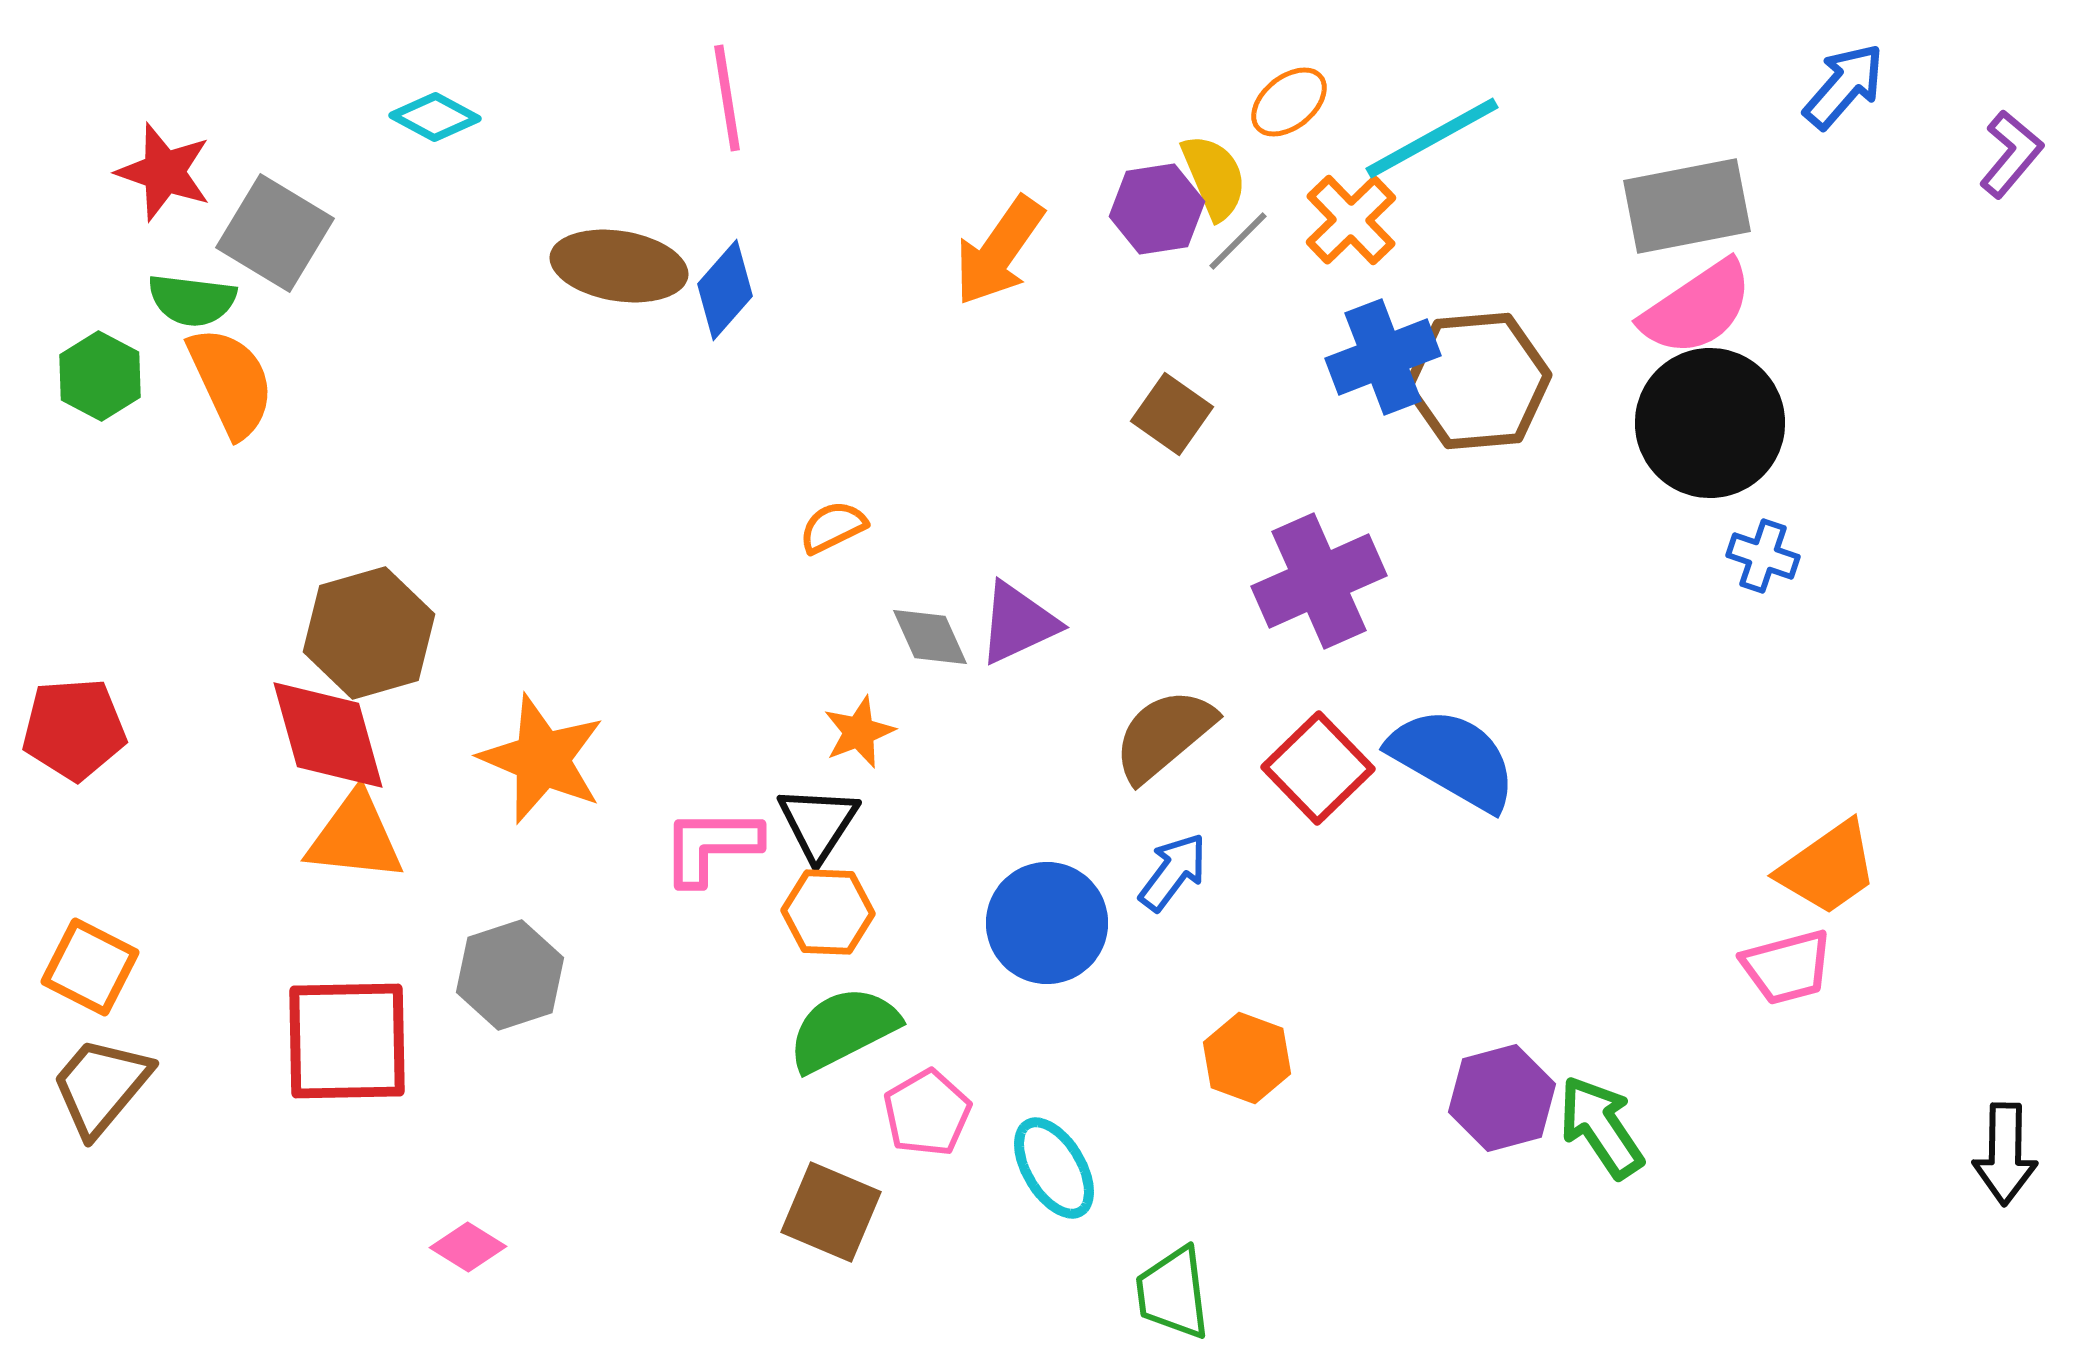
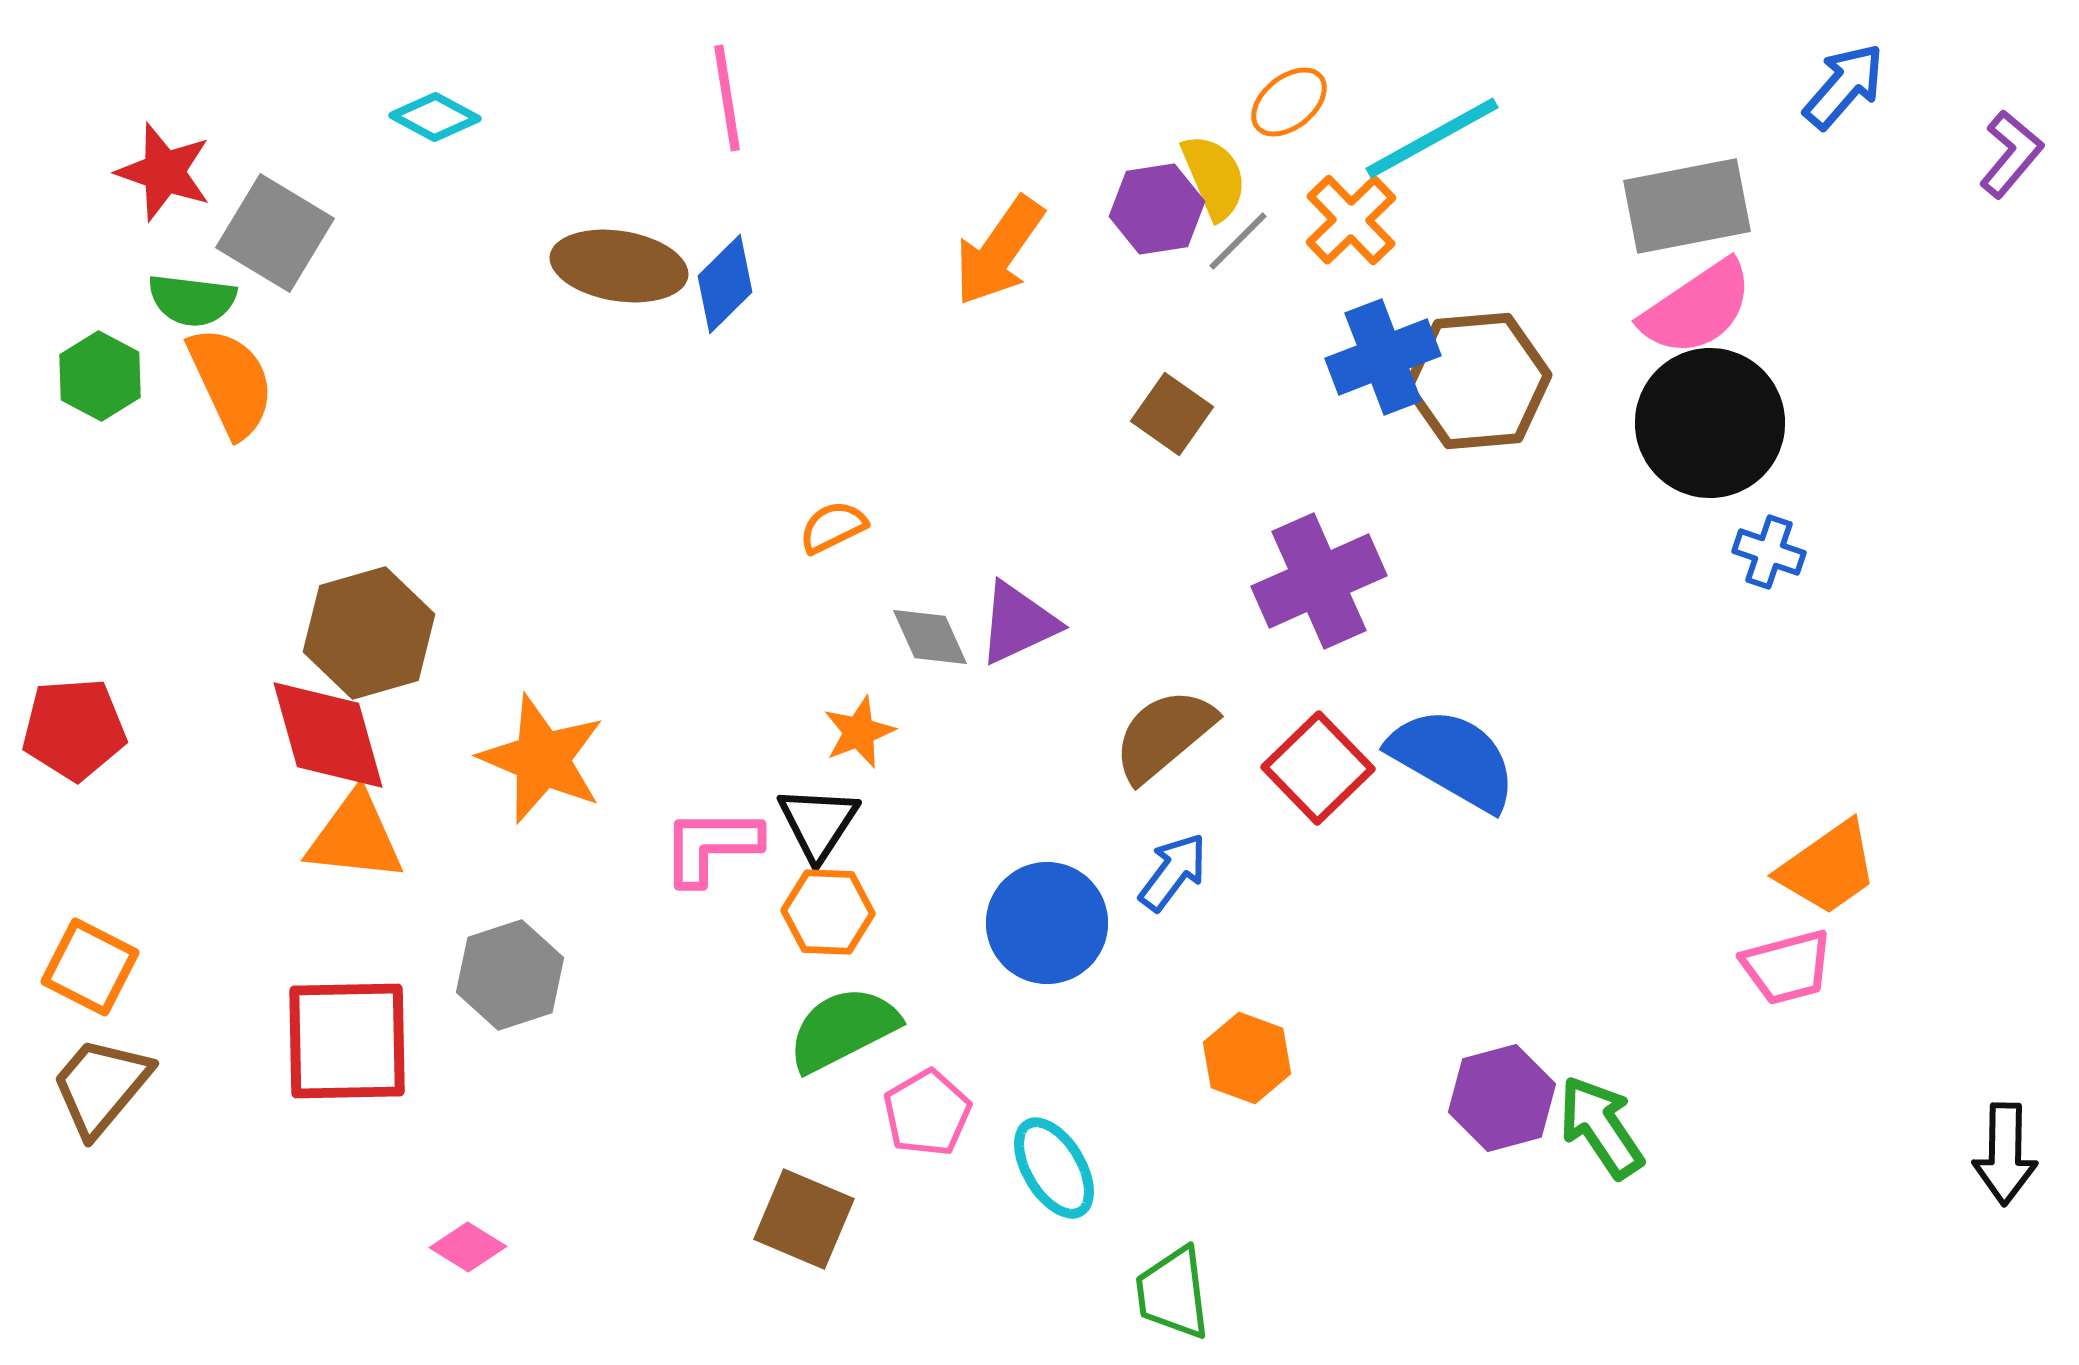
blue diamond at (725, 290): moved 6 px up; rotated 4 degrees clockwise
blue cross at (1763, 556): moved 6 px right, 4 px up
brown square at (831, 1212): moved 27 px left, 7 px down
